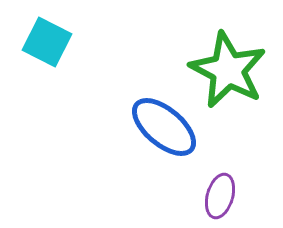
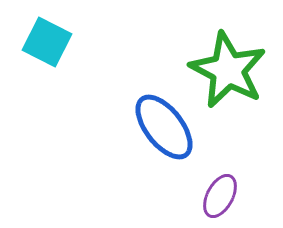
blue ellipse: rotated 12 degrees clockwise
purple ellipse: rotated 12 degrees clockwise
